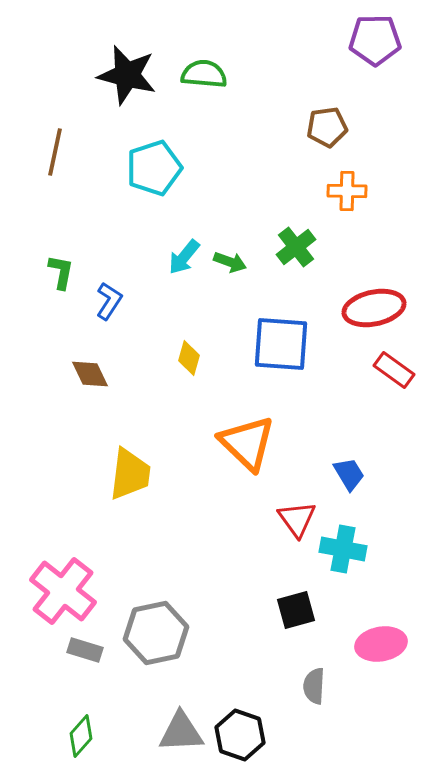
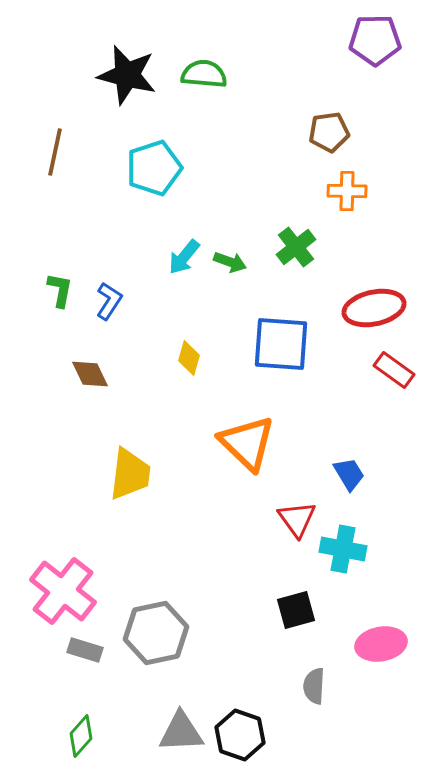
brown pentagon: moved 2 px right, 5 px down
green L-shape: moved 1 px left, 18 px down
